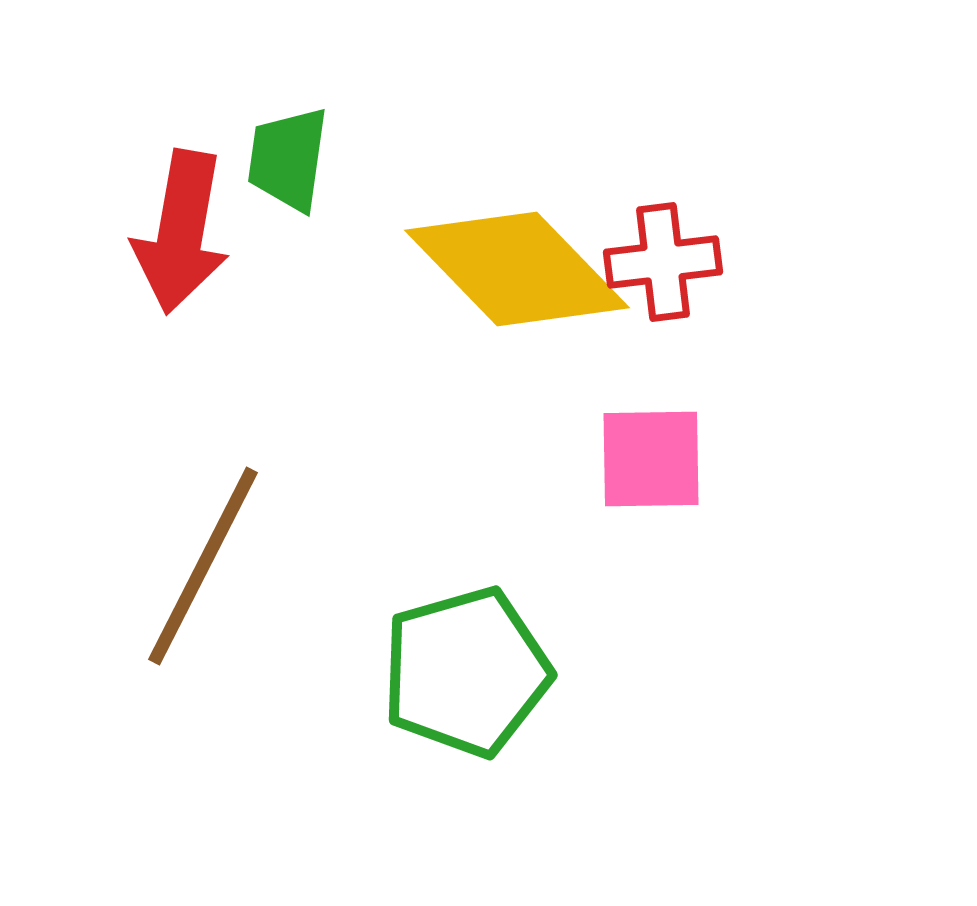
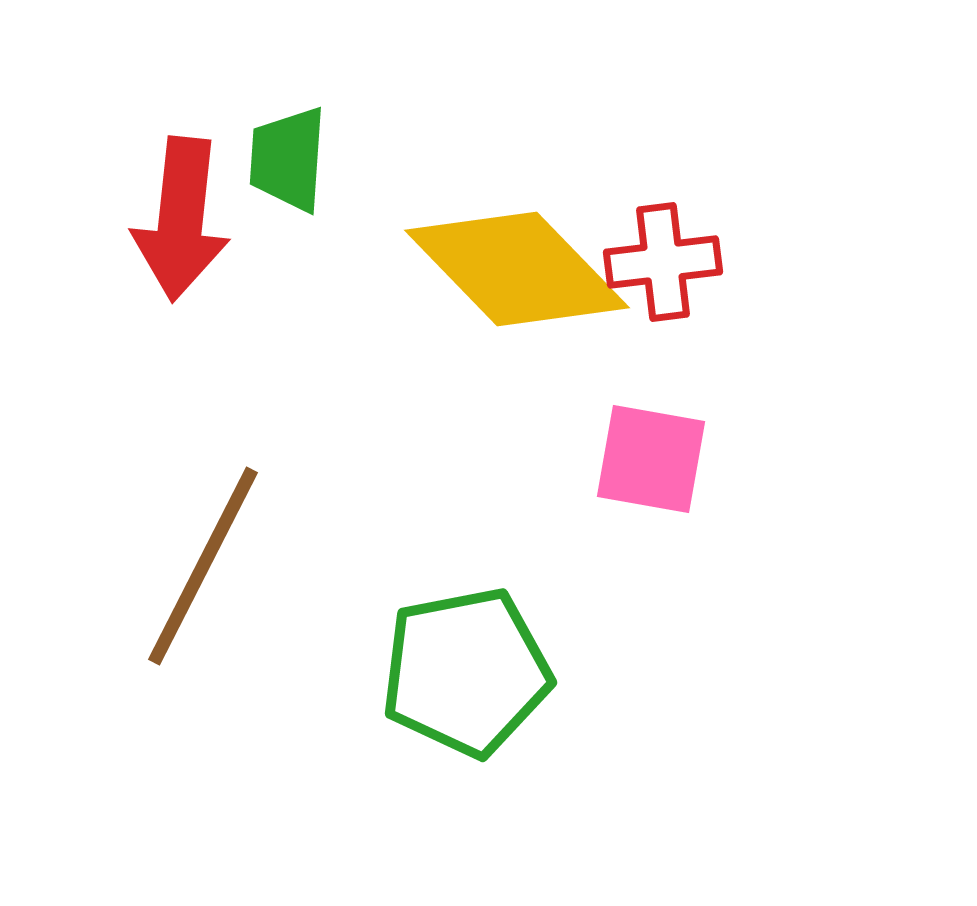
green trapezoid: rotated 4 degrees counterclockwise
red arrow: moved 13 px up; rotated 4 degrees counterclockwise
pink square: rotated 11 degrees clockwise
green pentagon: rotated 5 degrees clockwise
